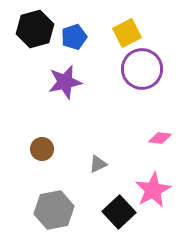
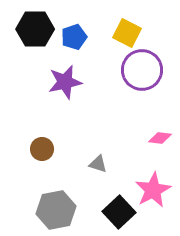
black hexagon: rotated 15 degrees clockwise
yellow square: rotated 36 degrees counterclockwise
purple circle: moved 1 px down
gray triangle: rotated 42 degrees clockwise
gray hexagon: moved 2 px right
